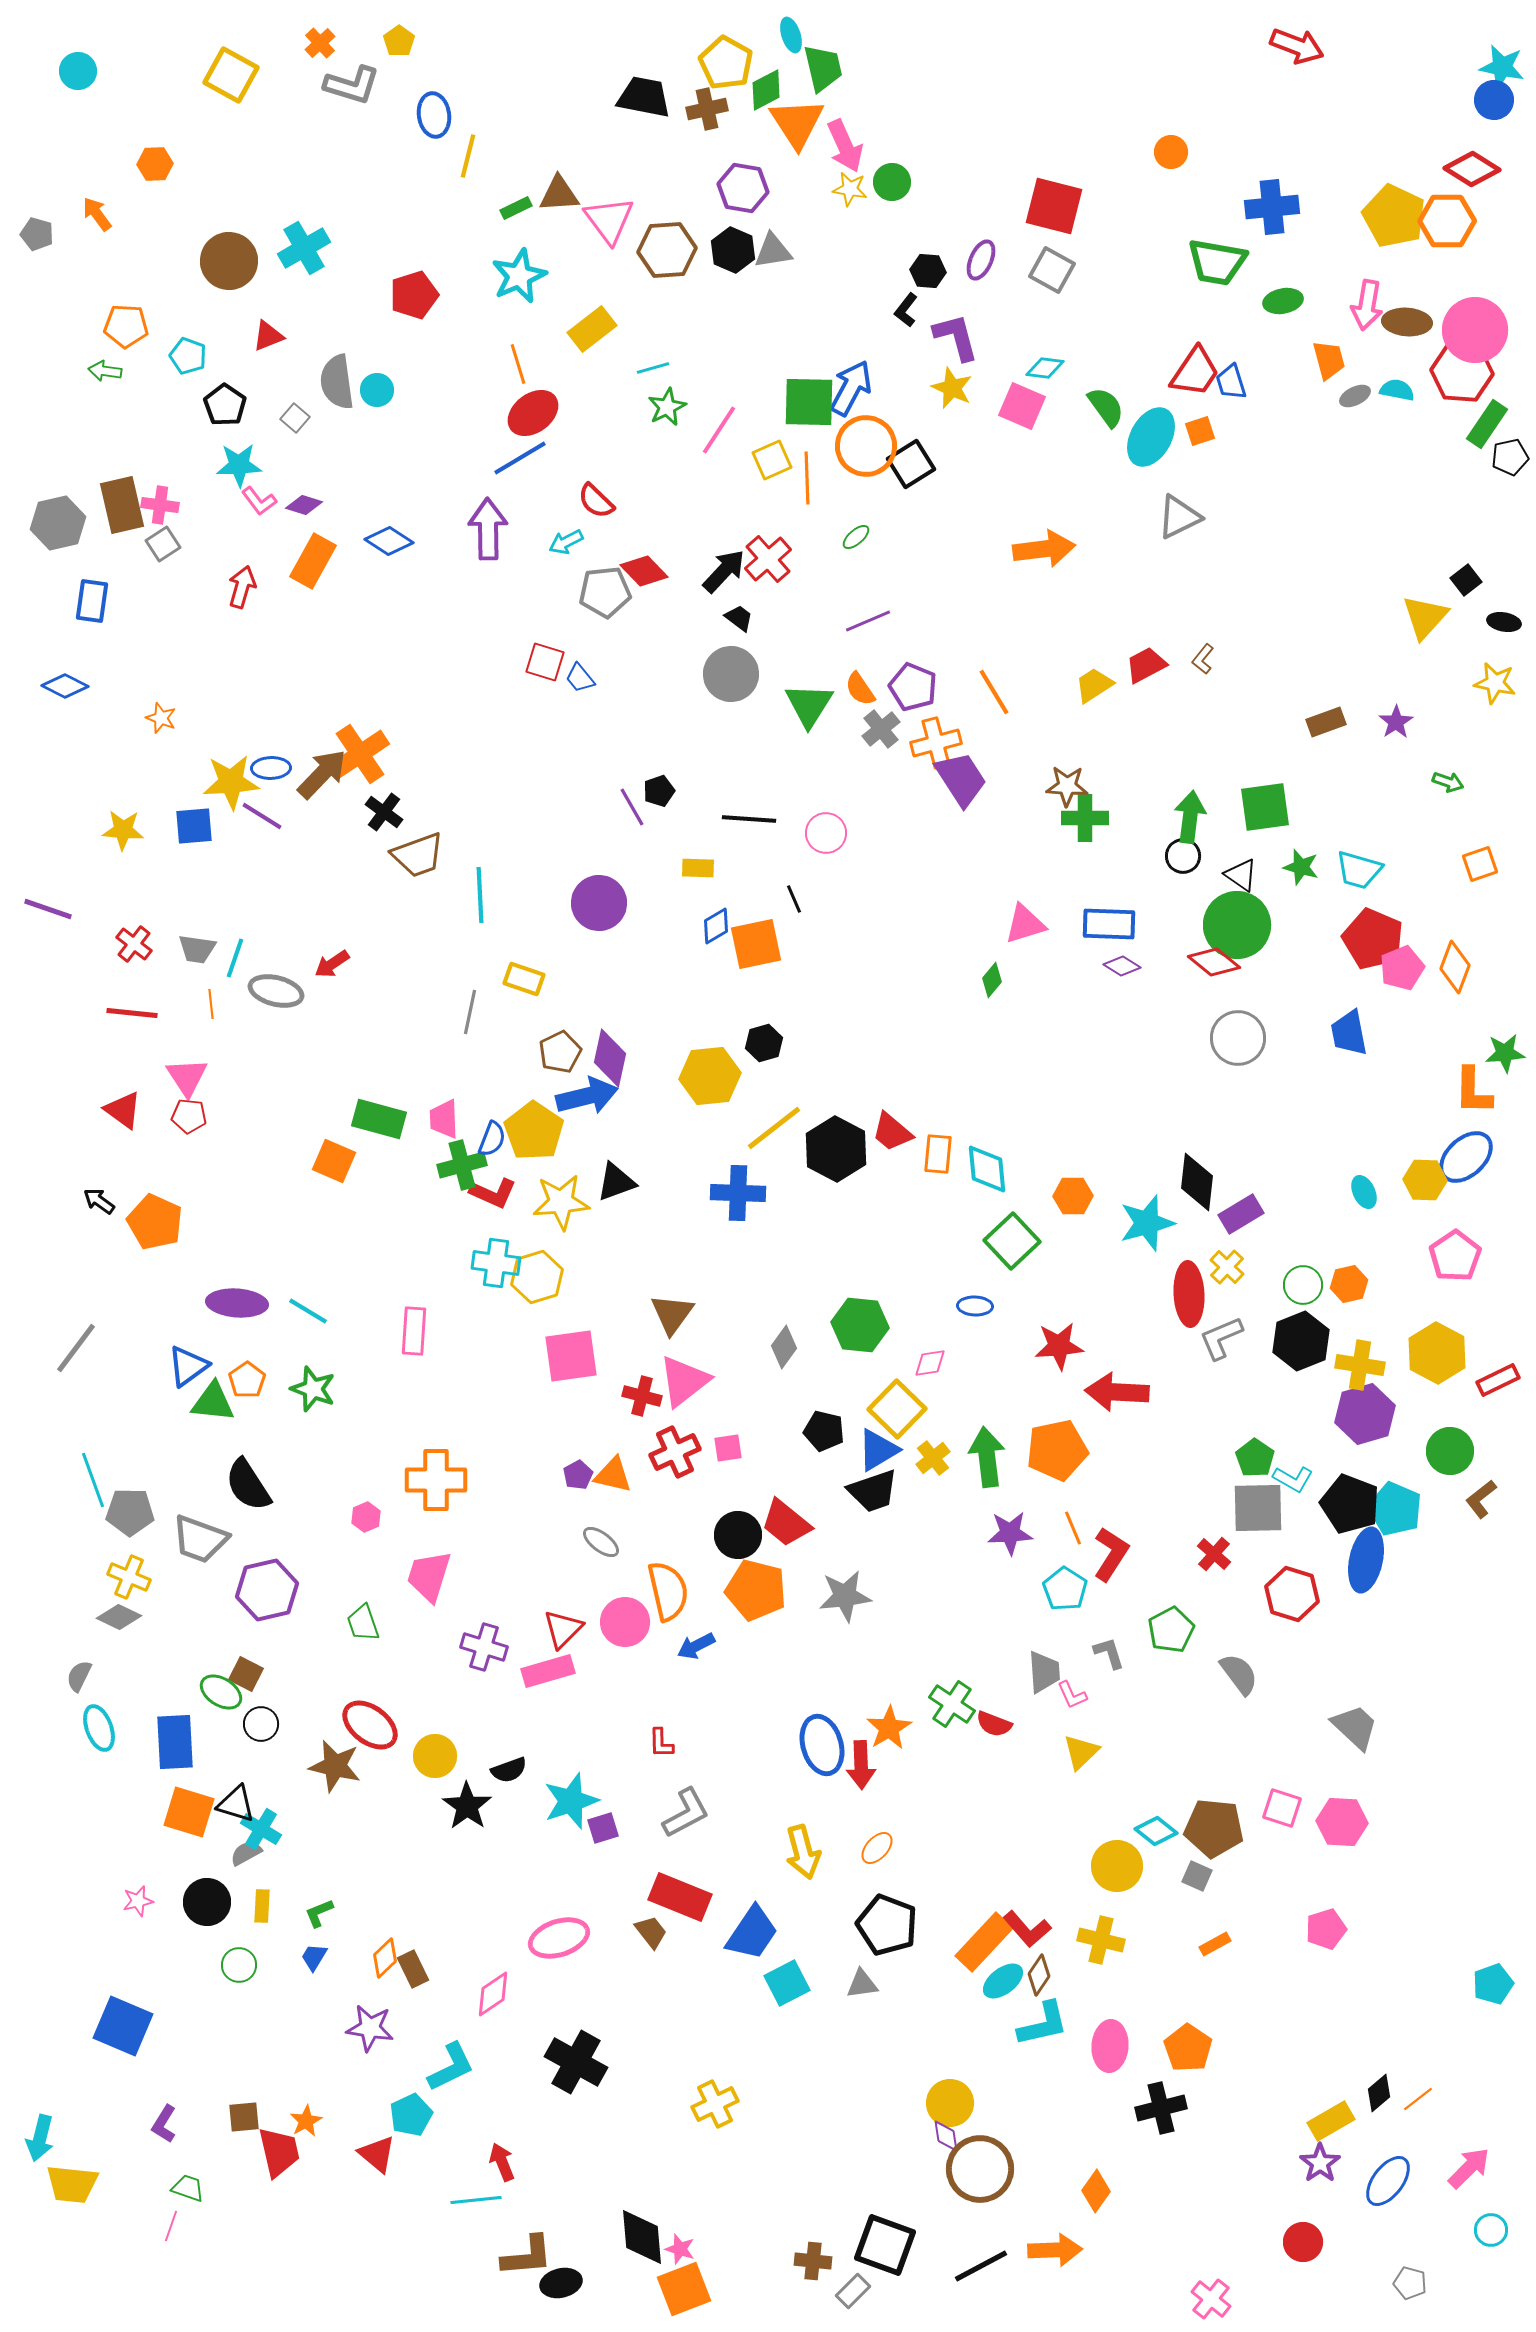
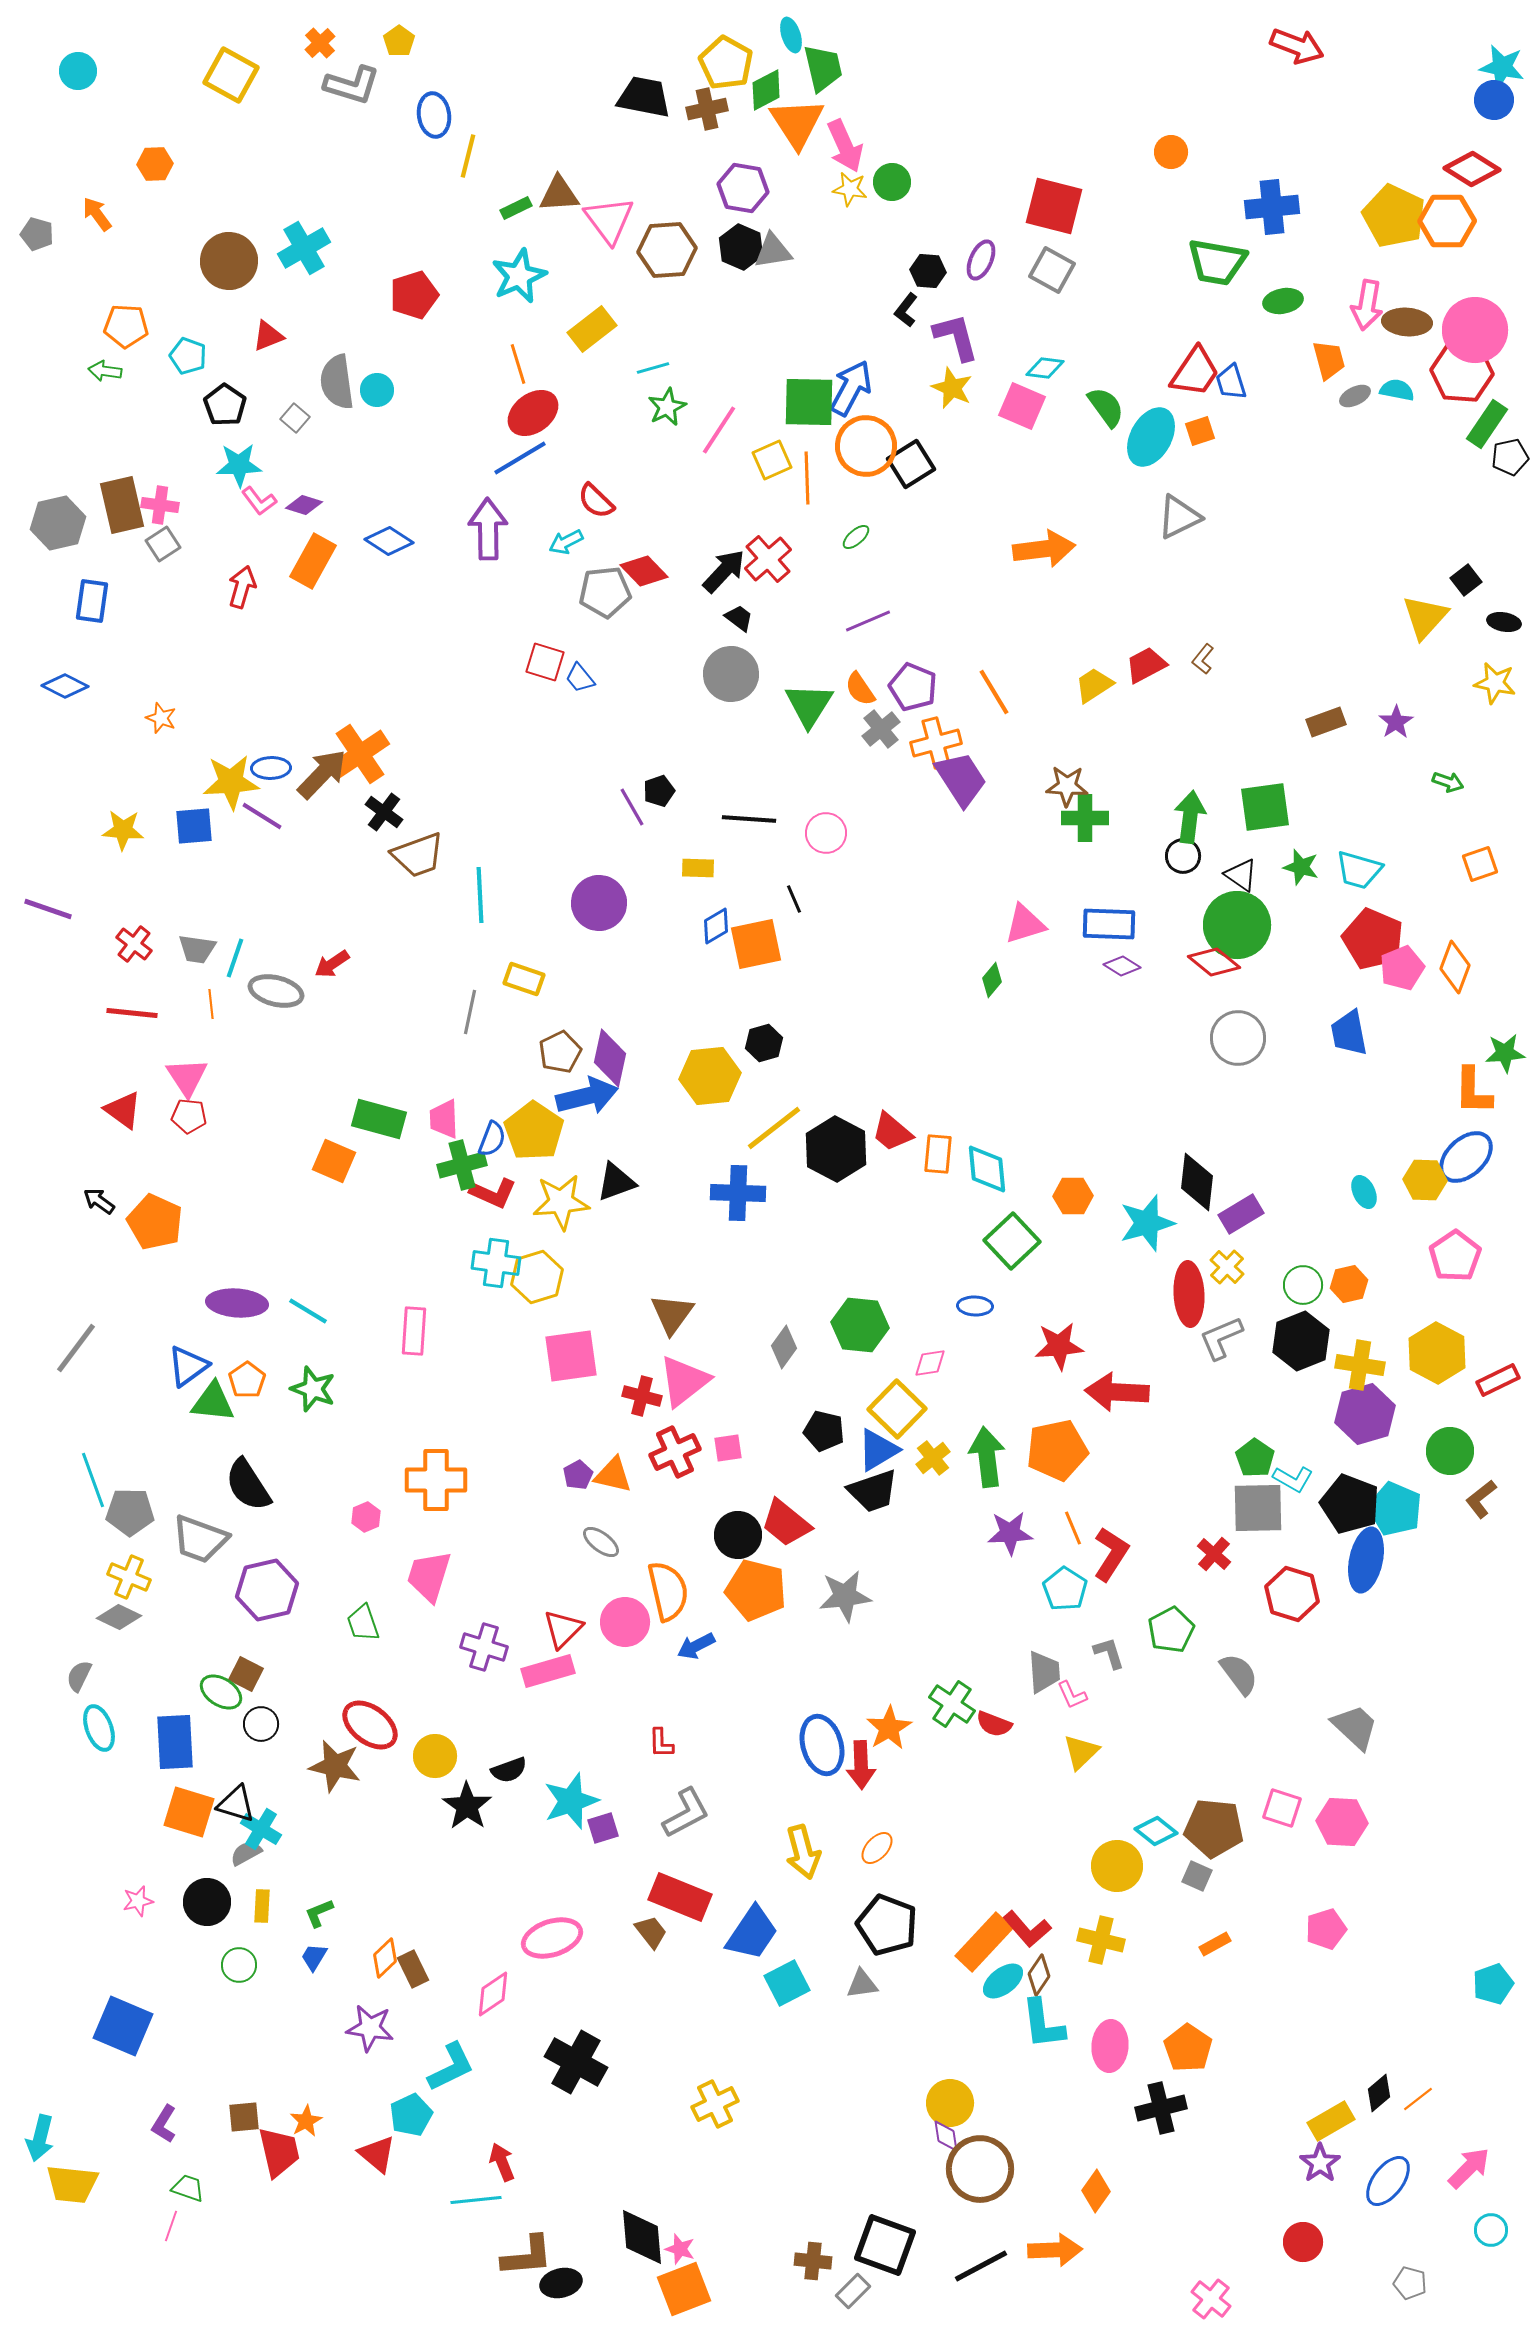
black hexagon at (733, 250): moved 8 px right, 3 px up
pink ellipse at (559, 1938): moved 7 px left
cyan L-shape at (1043, 2024): rotated 96 degrees clockwise
